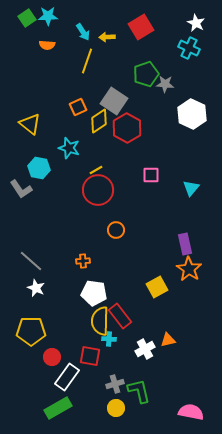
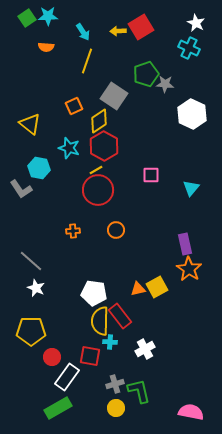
yellow arrow at (107, 37): moved 11 px right, 6 px up
orange semicircle at (47, 45): moved 1 px left, 2 px down
gray square at (114, 101): moved 5 px up
orange square at (78, 107): moved 4 px left, 1 px up
red hexagon at (127, 128): moved 23 px left, 18 px down
orange cross at (83, 261): moved 10 px left, 30 px up
cyan cross at (109, 339): moved 1 px right, 3 px down
orange triangle at (168, 340): moved 30 px left, 51 px up
